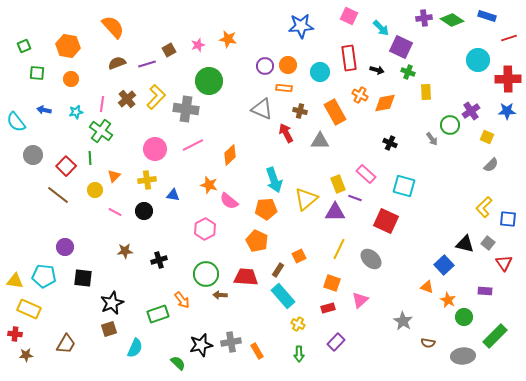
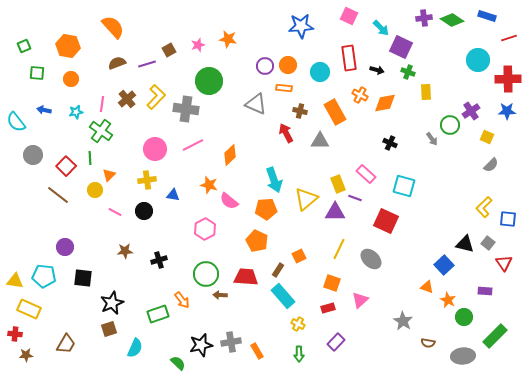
gray triangle at (262, 109): moved 6 px left, 5 px up
orange triangle at (114, 176): moved 5 px left, 1 px up
